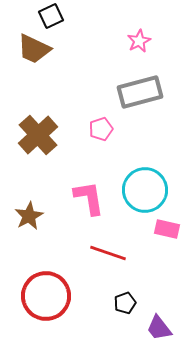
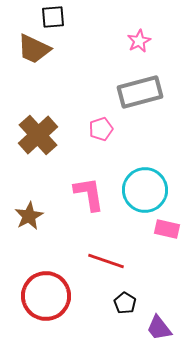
black square: moved 2 px right, 1 px down; rotated 20 degrees clockwise
pink L-shape: moved 4 px up
red line: moved 2 px left, 8 px down
black pentagon: rotated 20 degrees counterclockwise
